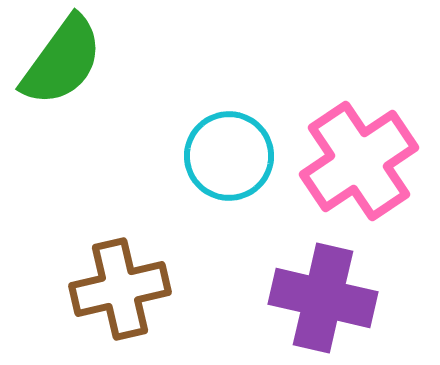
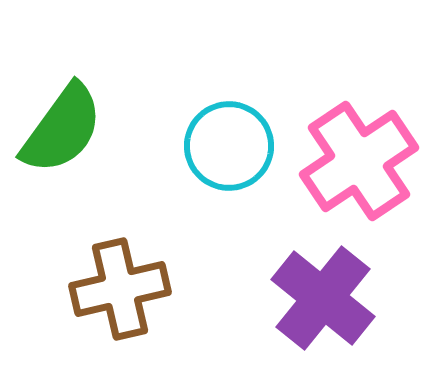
green semicircle: moved 68 px down
cyan circle: moved 10 px up
purple cross: rotated 26 degrees clockwise
